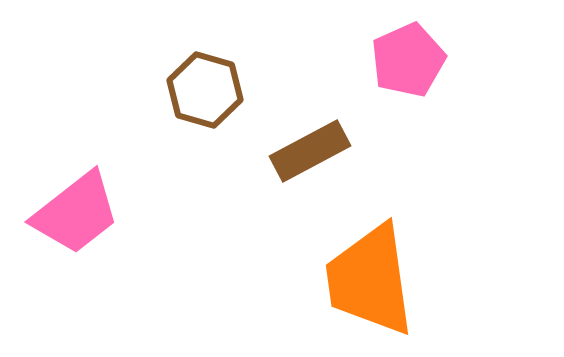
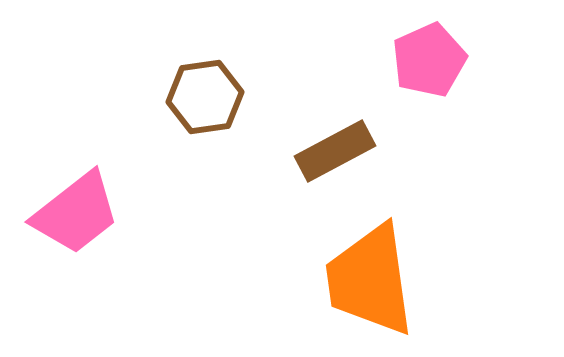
pink pentagon: moved 21 px right
brown hexagon: moved 7 px down; rotated 24 degrees counterclockwise
brown rectangle: moved 25 px right
